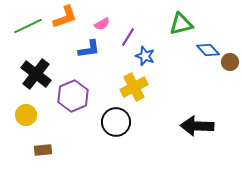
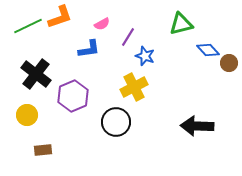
orange L-shape: moved 5 px left
brown circle: moved 1 px left, 1 px down
yellow circle: moved 1 px right
